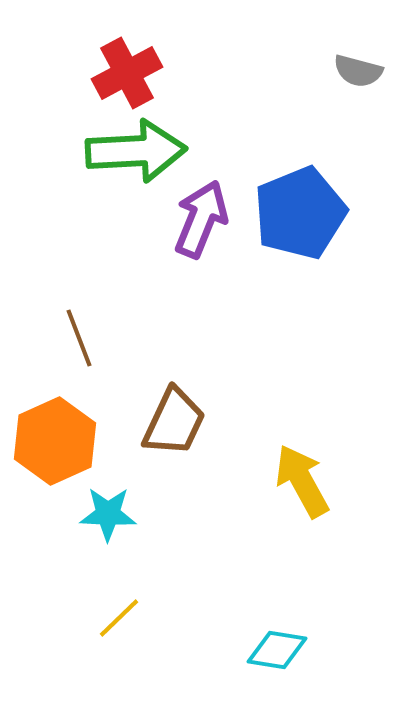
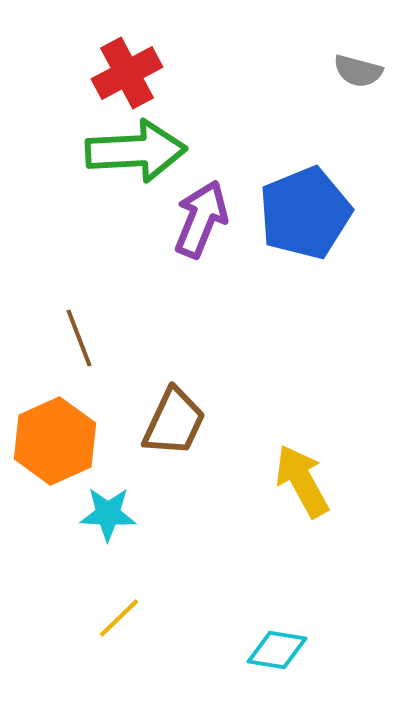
blue pentagon: moved 5 px right
